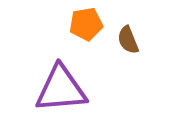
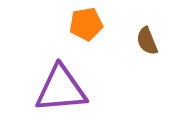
brown semicircle: moved 19 px right, 1 px down
